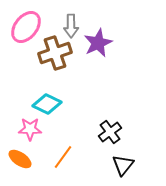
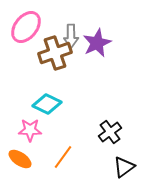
gray arrow: moved 10 px down
purple star: moved 1 px left
pink star: moved 1 px down
black triangle: moved 1 px right, 2 px down; rotated 15 degrees clockwise
